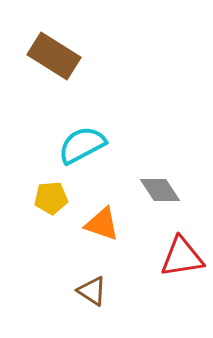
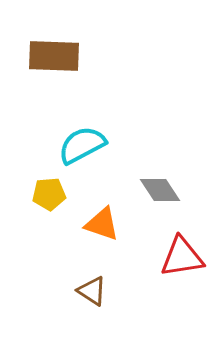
brown rectangle: rotated 30 degrees counterclockwise
yellow pentagon: moved 2 px left, 4 px up
